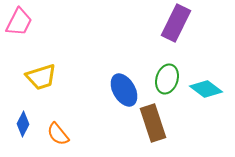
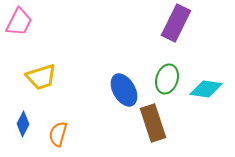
cyan diamond: rotated 28 degrees counterclockwise
orange semicircle: rotated 55 degrees clockwise
